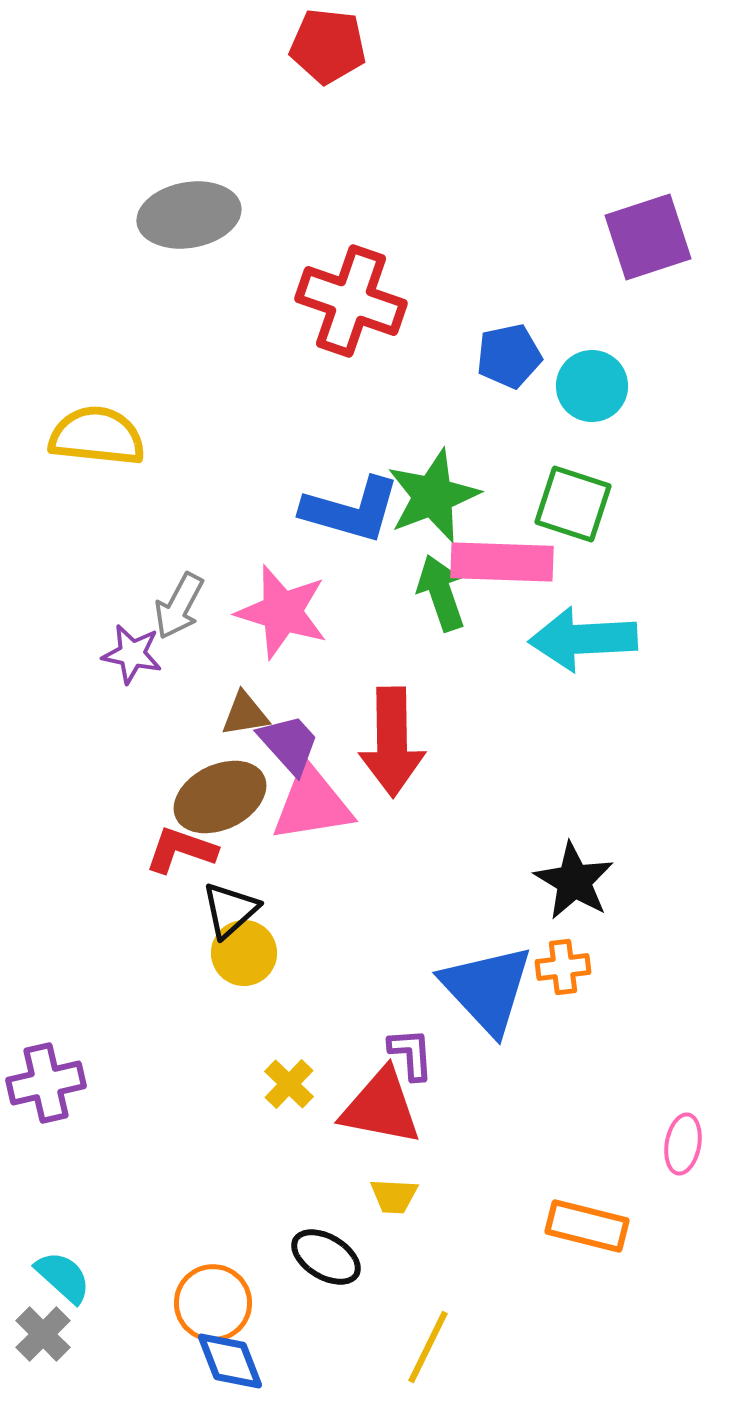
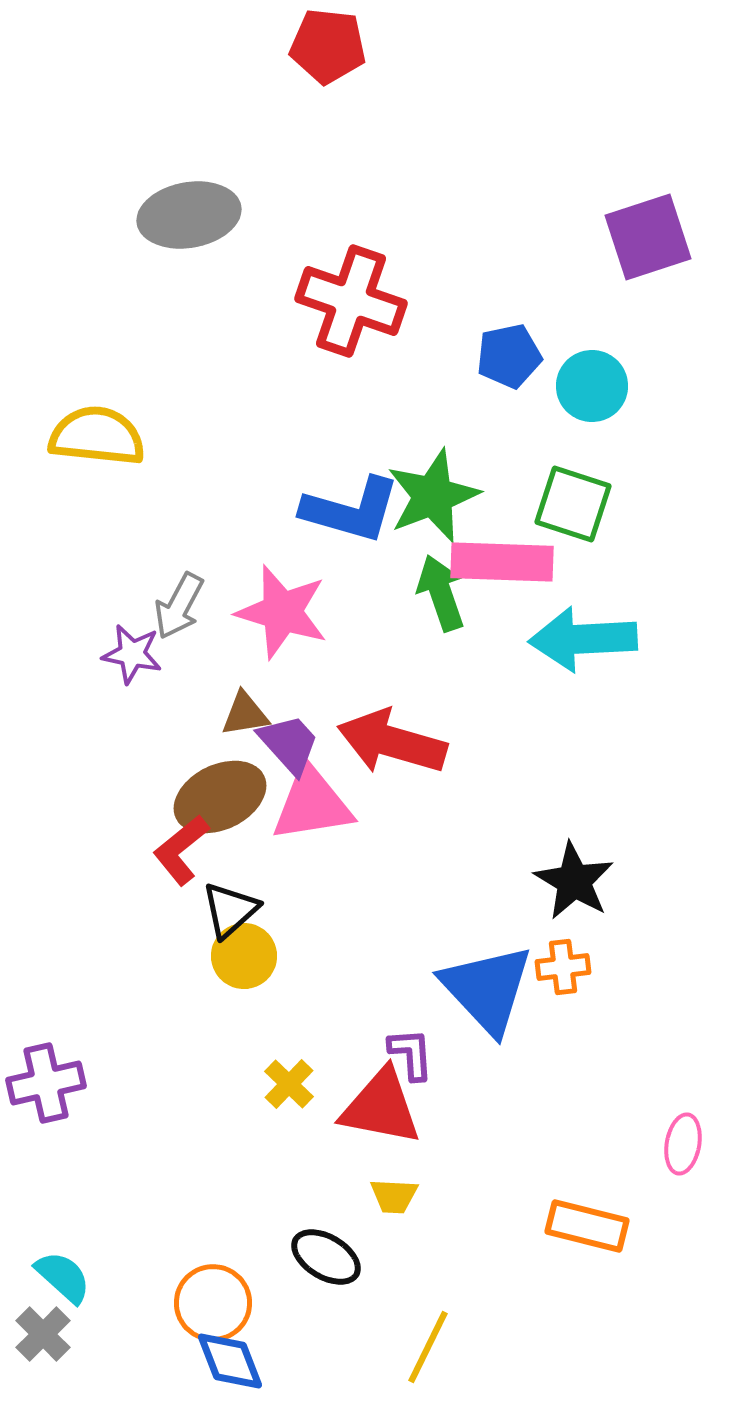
red arrow: rotated 107 degrees clockwise
red L-shape: rotated 58 degrees counterclockwise
yellow circle: moved 3 px down
